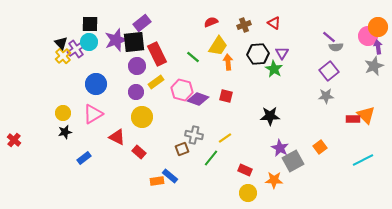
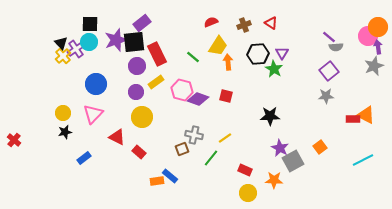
red triangle at (274, 23): moved 3 px left
pink triangle at (93, 114): rotated 15 degrees counterclockwise
orange triangle at (366, 115): rotated 18 degrees counterclockwise
